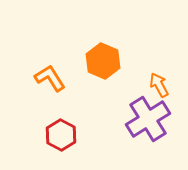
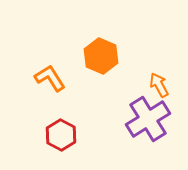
orange hexagon: moved 2 px left, 5 px up
